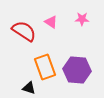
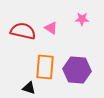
pink triangle: moved 6 px down
red semicircle: moved 1 px left; rotated 20 degrees counterclockwise
orange rectangle: rotated 25 degrees clockwise
